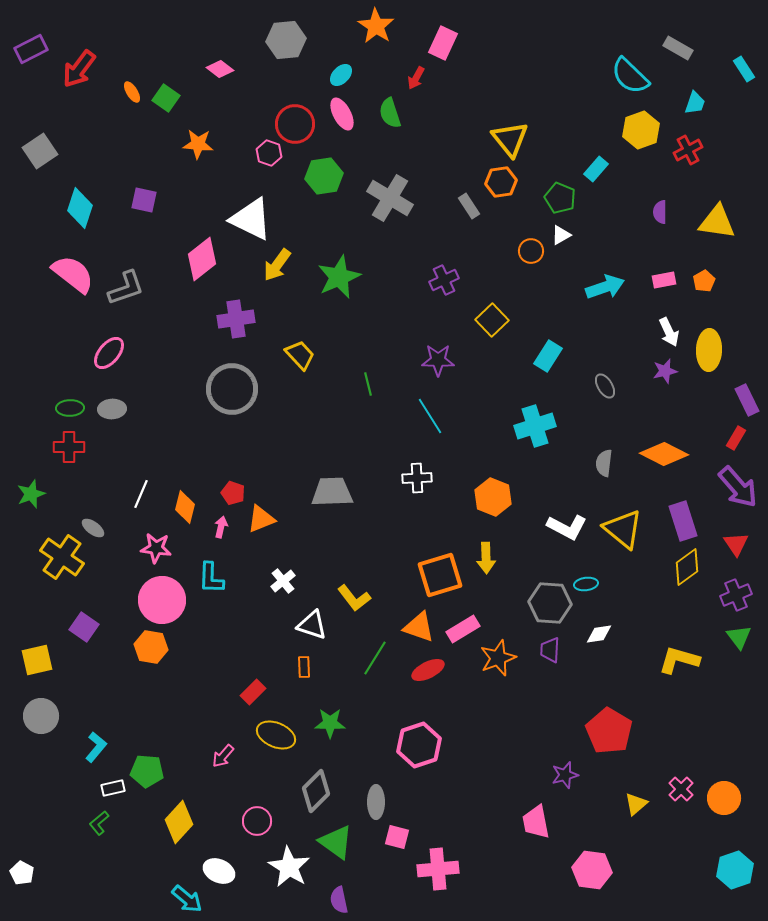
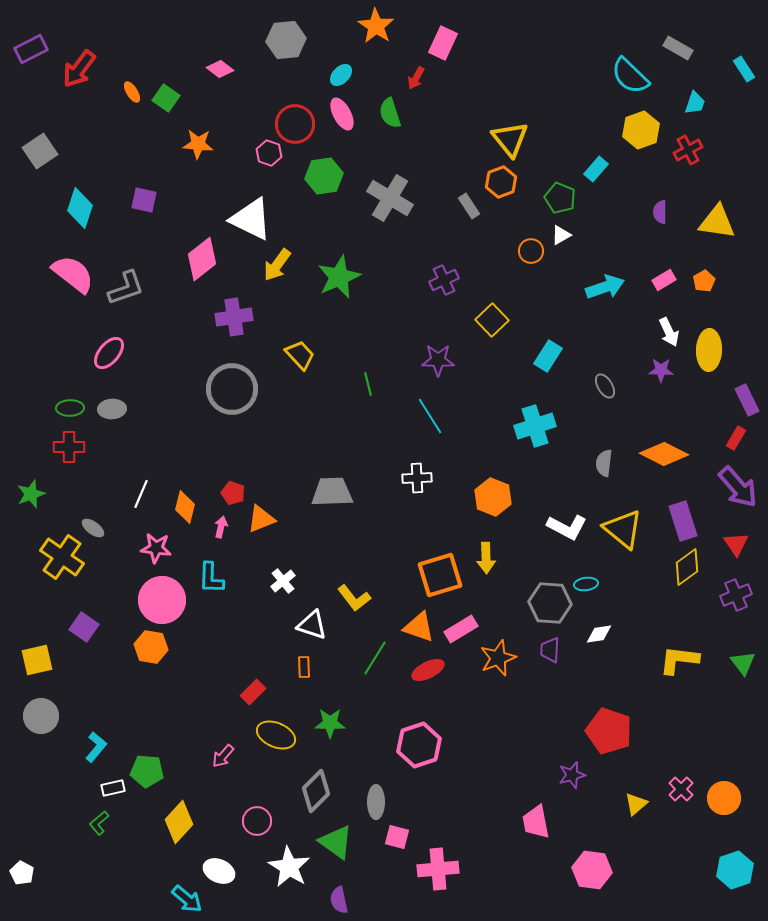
orange hexagon at (501, 182): rotated 12 degrees counterclockwise
pink rectangle at (664, 280): rotated 20 degrees counterclockwise
purple cross at (236, 319): moved 2 px left, 2 px up
purple star at (665, 371): moved 4 px left, 1 px up; rotated 15 degrees clockwise
pink rectangle at (463, 629): moved 2 px left
green triangle at (739, 637): moved 4 px right, 26 px down
yellow L-shape at (679, 660): rotated 9 degrees counterclockwise
red pentagon at (609, 731): rotated 12 degrees counterclockwise
purple star at (565, 775): moved 7 px right
